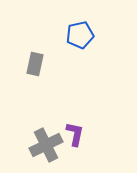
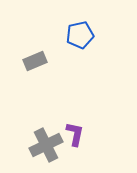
gray rectangle: moved 3 px up; rotated 55 degrees clockwise
